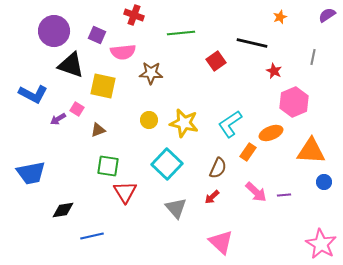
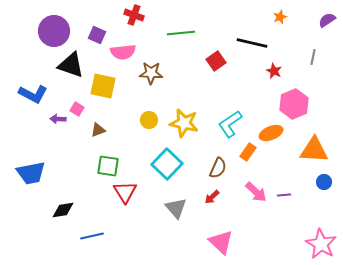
purple semicircle: moved 5 px down
pink hexagon: moved 2 px down
purple arrow: rotated 35 degrees clockwise
orange triangle: moved 3 px right, 1 px up
